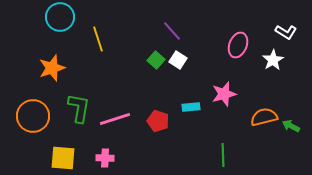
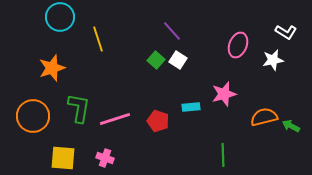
white star: rotated 20 degrees clockwise
pink cross: rotated 18 degrees clockwise
